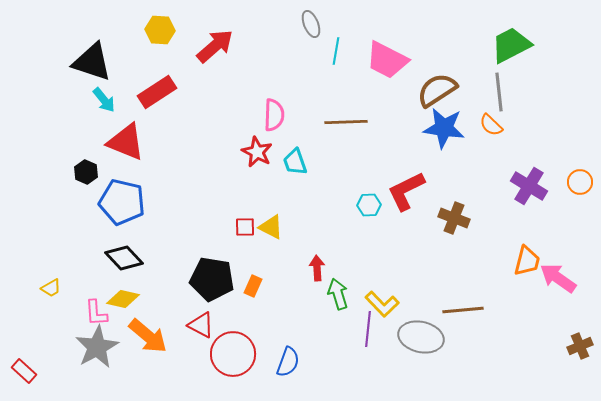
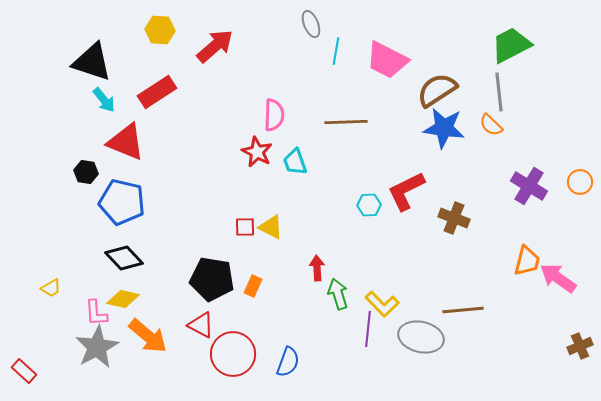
black hexagon at (86, 172): rotated 15 degrees counterclockwise
